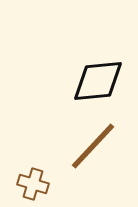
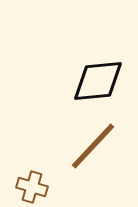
brown cross: moved 1 px left, 3 px down
